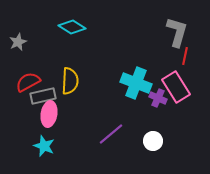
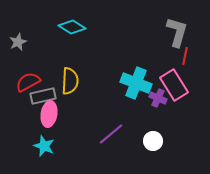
pink rectangle: moved 2 px left, 2 px up
